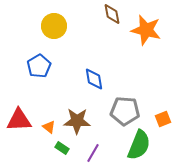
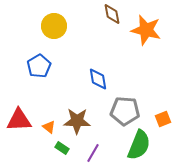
blue diamond: moved 4 px right
